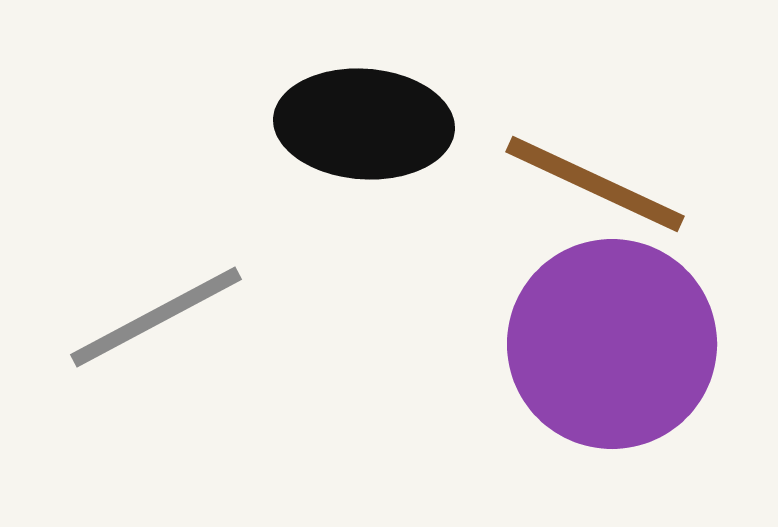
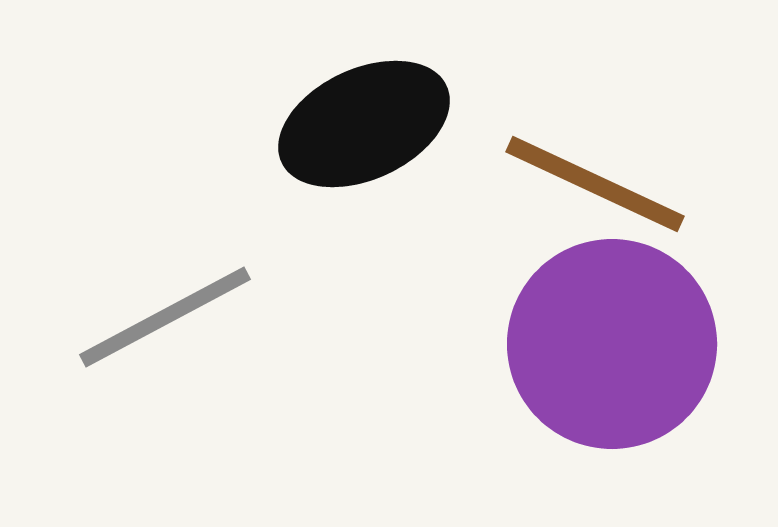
black ellipse: rotated 29 degrees counterclockwise
gray line: moved 9 px right
